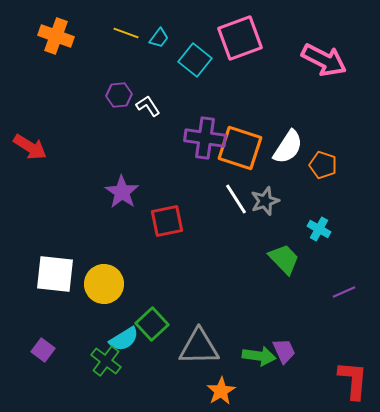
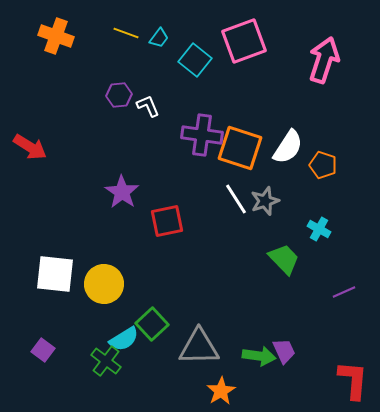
pink square: moved 4 px right, 3 px down
pink arrow: rotated 99 degrees counterclockwise
white L-shape: rotated 10 degrees clockwise
purple cross: moved 3 px left, 3 px up
